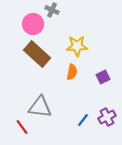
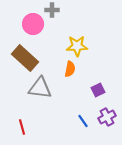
gray cross: rotated 24 degrees counterclockwise
brown rectangle: moved 12 px left, 4 px down
orange semicircle: moved 2 px left, 3 px up
purple square: moved 5 px left, 13 px down
gray triangle: moved 19 px up
blue line: moved 1 px down; rotated 72 degrees counterclockwise
red line: rotated 21 degrees clockwise
